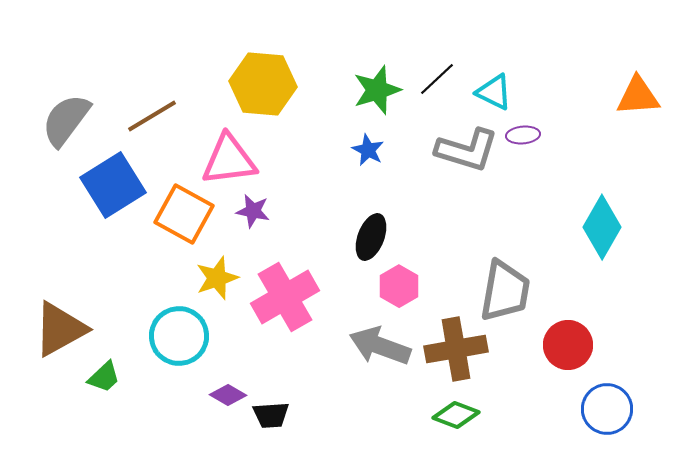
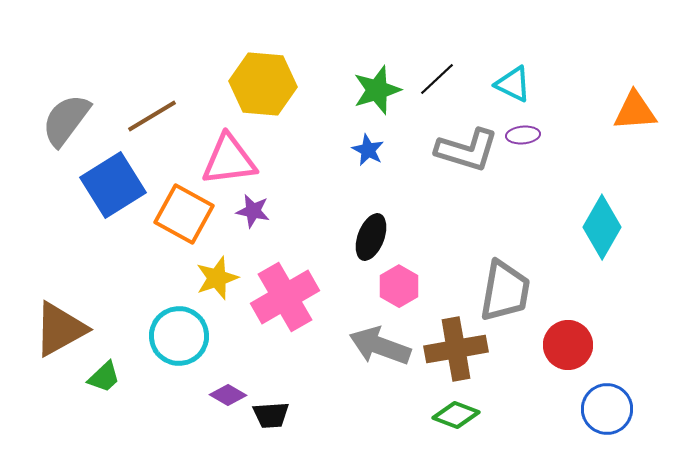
cyan triangle: moved 19 px right, 8 px up
orange triangle: moved 3 px left, 15 px down
